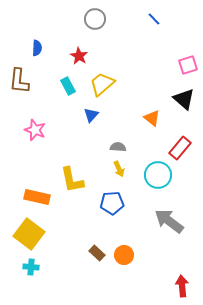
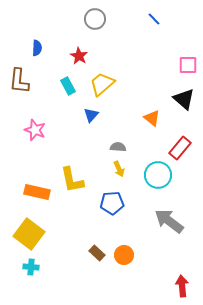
pink square: rotated 18 degrees clockwise
orange rectangle: moved 5 px up
